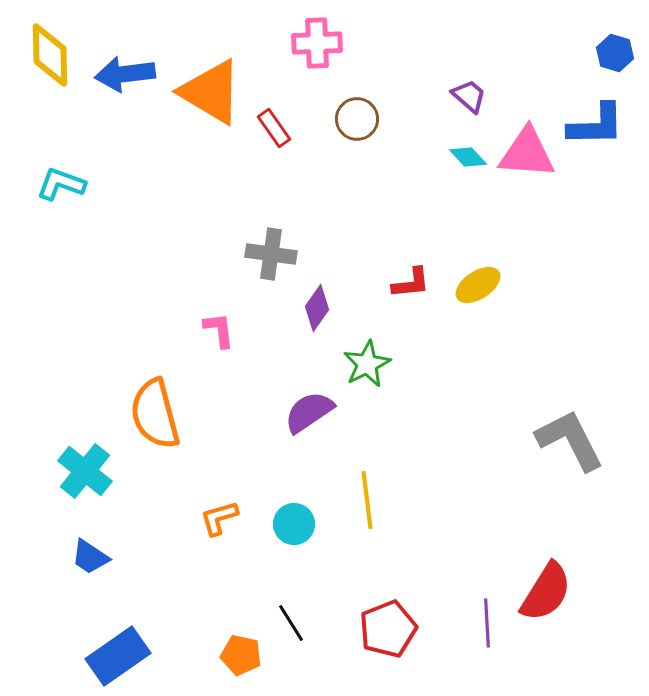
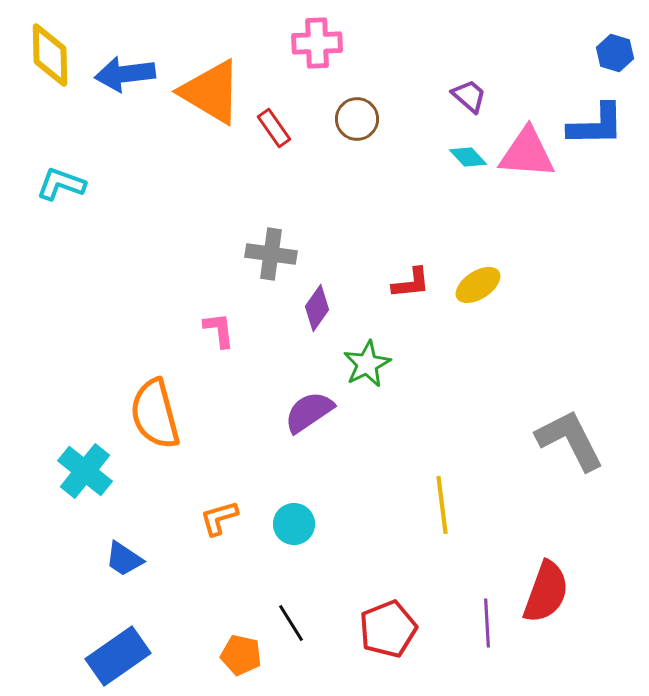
yellow line: moved 75 px right, 5 px down
blue trapezoid: moved 34 px right, 2 px down
red semicircle: rotated 12 degrees counterclockwise
